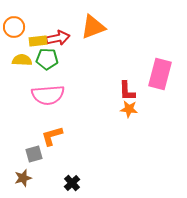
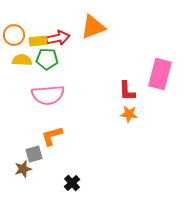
orange circle: moved 8 px down
orange star: moved 5 px down
brown star: moved 9 px up
